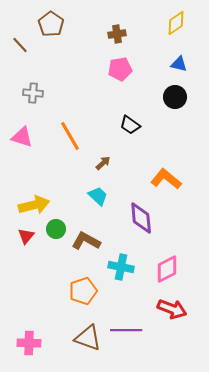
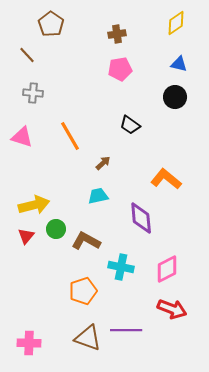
brown line: moved 7 px right, 10 px down
cyan trapezoid: rotated 55 degrees counterclockwise
